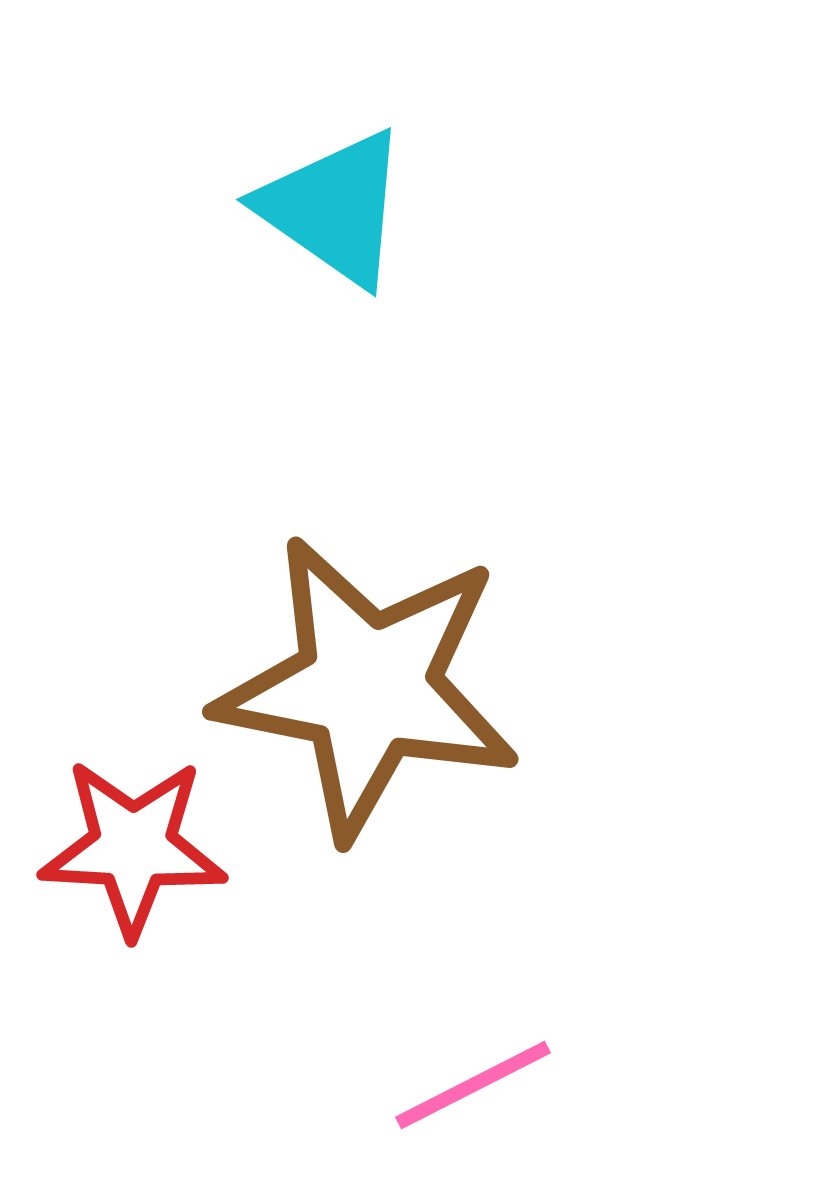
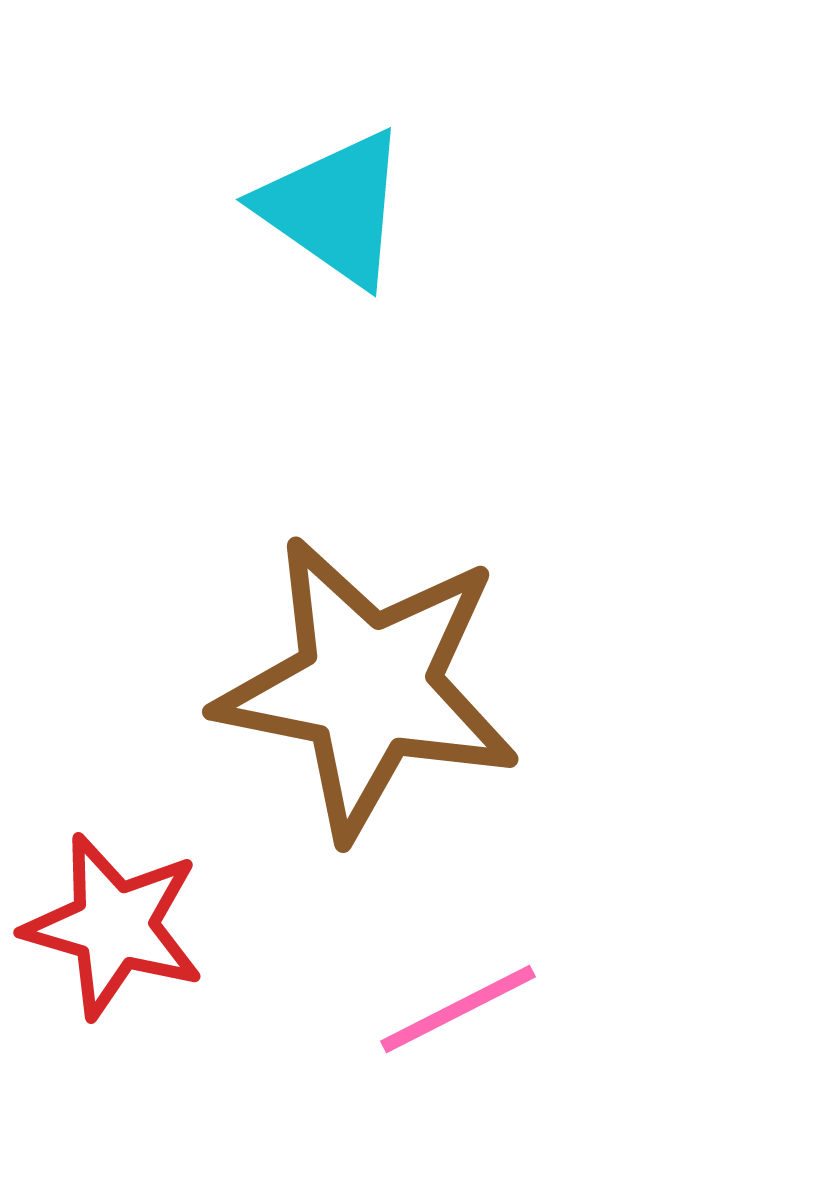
red star: moved 19 px left, 79 px down; rotated 13 degrees clockwise
pink line: moved 15 px left, 76 px up
